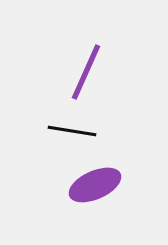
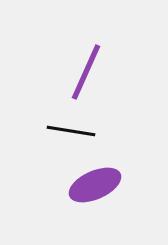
black line: moved 1 px left
